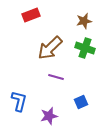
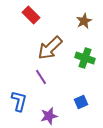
red rectangle: rotated 66 degrees clockwise
brown star: rotated 14 degrees counterclockwise
green cross: moved 10 px down
purple line: moved 15 px left; rotated 42 degrees clockwise
